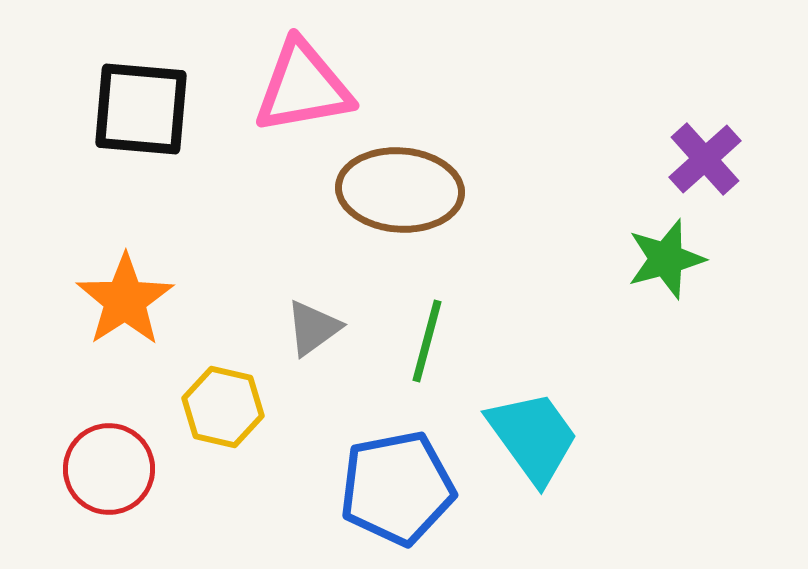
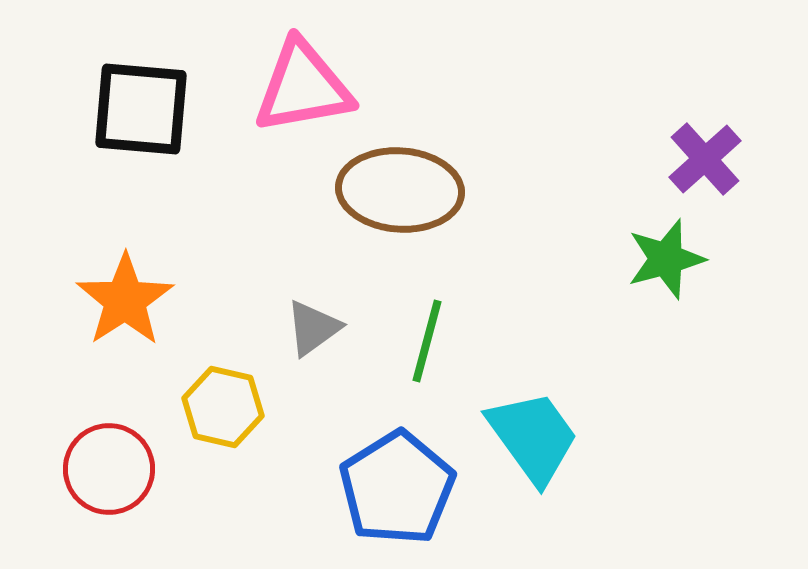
blue pentagon: rotated 21 degrees counterclockwise
